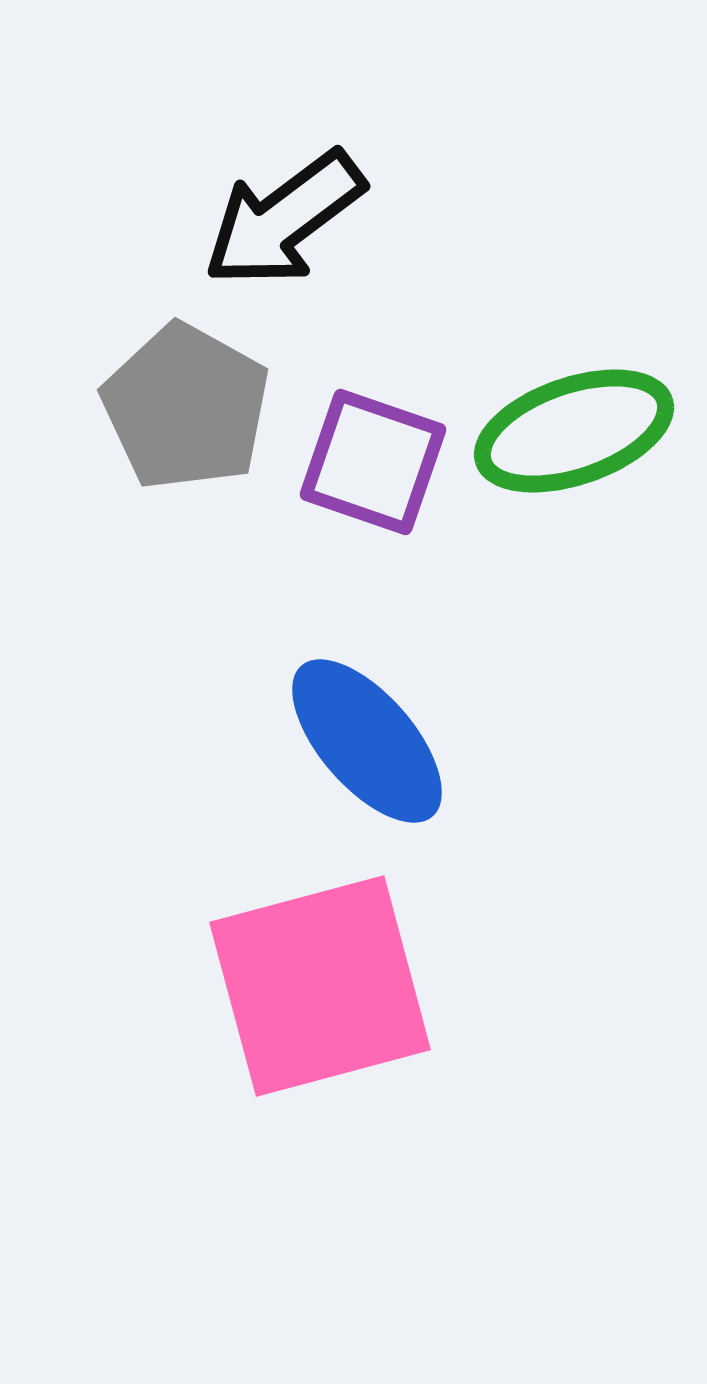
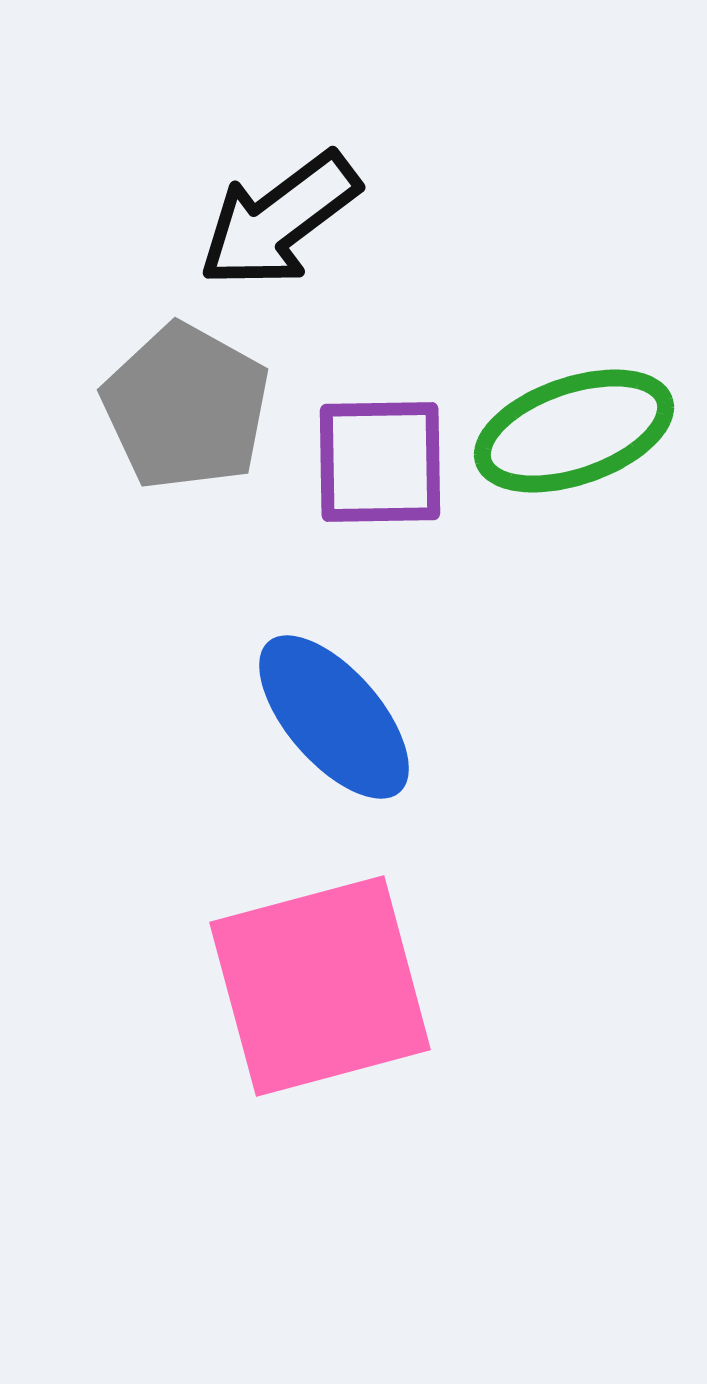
black arrow: moved 5 px left, 1 px down
purple square: moved 7 px right; rotated 20 degrees counterclockwise
blue ellipse: moved 33 px left, 24 px up
